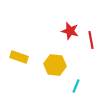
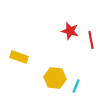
yellow hexagon: moved 13 px down
